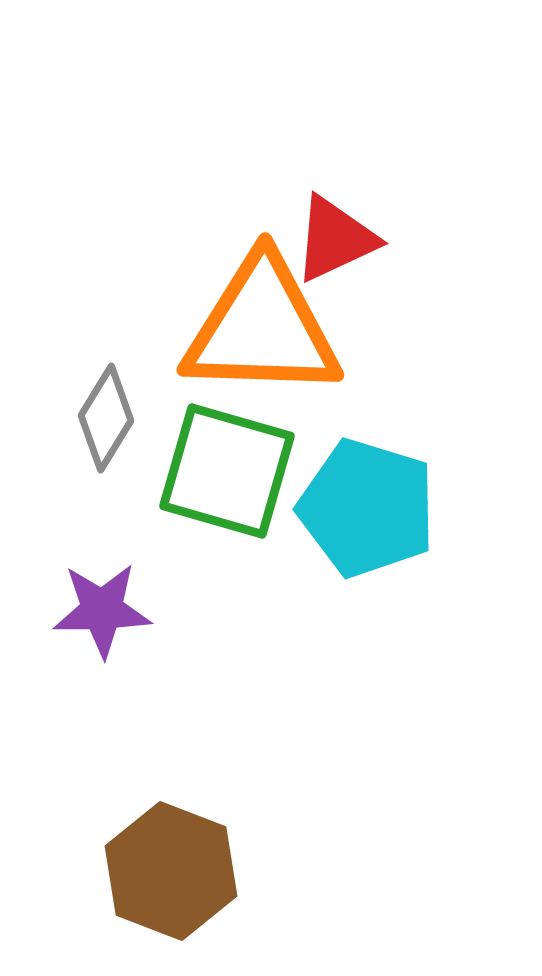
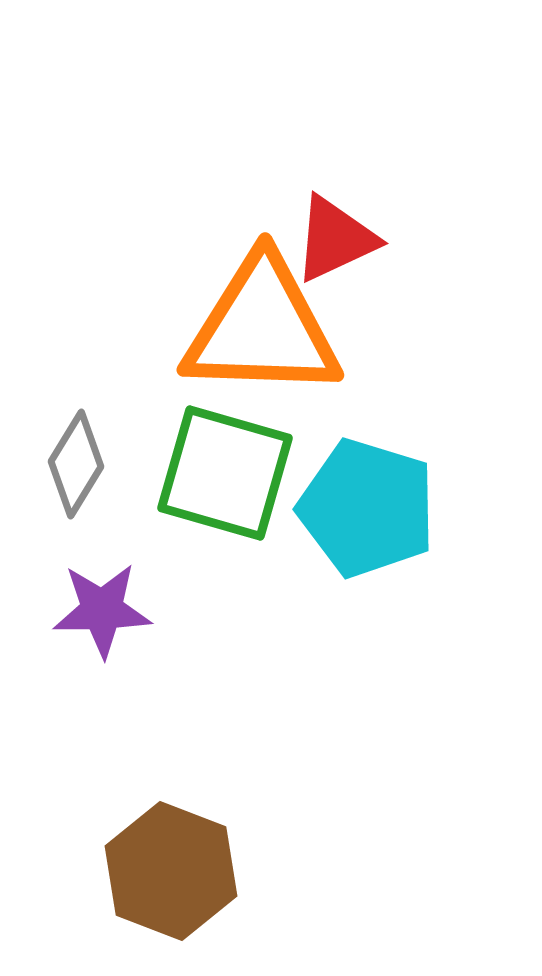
gray diamond: moved 30 px left, 46 px down
green square: moved 2 px left, 2 px down
